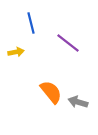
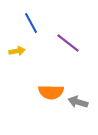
blue line: rotated 15 degrees counterclockwise
yellow arrow: moved 1 px right, 1 px up
orange semicircle: rotated 130 degrees clockwise
